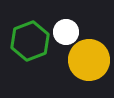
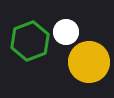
yellow circle: moved 2 px down
